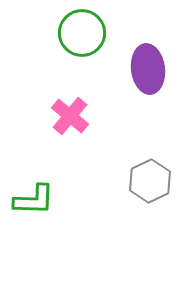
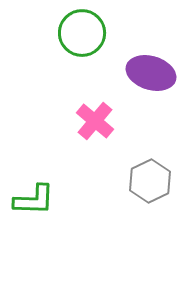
purple ellipse: moved 3 px right, 4 px down; rotated 66 degrees counterclockwise
pink cross: moved 25 px right, 5 px down
